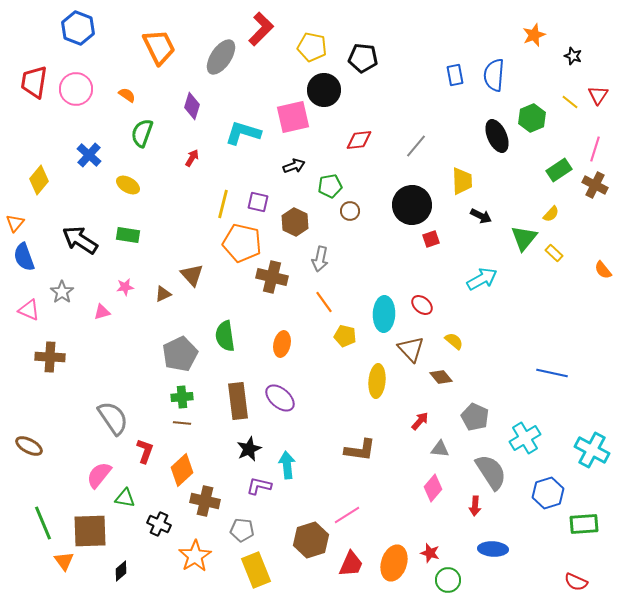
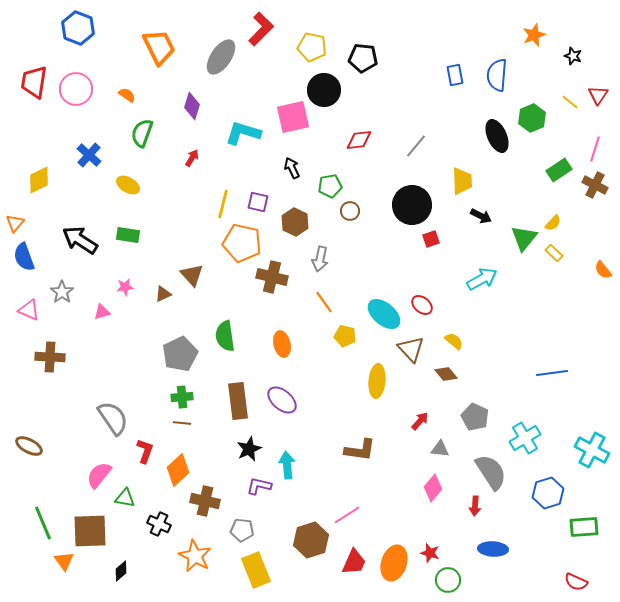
blue semicircle at (494, 75): moved 3 px right
black arrow at (294, 166): moved 2 px left, 2 px down; rotated 95 degrees counterclockwise
yellow diamond at (39, 180): rotated 24 degrees clockwise
yellow semicircle at (551, 214): moved 2 px right, 9 px down
cyan ellipse at (384, 314): rotated 52 degrees counterclockwise
orange ellipse at (282, 344): rotated 25 degrees counterclockwise
blue line at (552, 373): rotated 20 degrees counterclockwise
brown diamond at (441, 377): moved 5 px right, 3 px up
purple ellipse at (280, 398): moved 2 px right, 2 px down
orange diamond at (182, 470): moved 4 px left
green rectangle at (584, 524): moved 3 px down
orange star at (195, 556): rotated 12 degrees counterclockwise
red trapezoid at (351, 564): moved 3 px right, 2 px up
